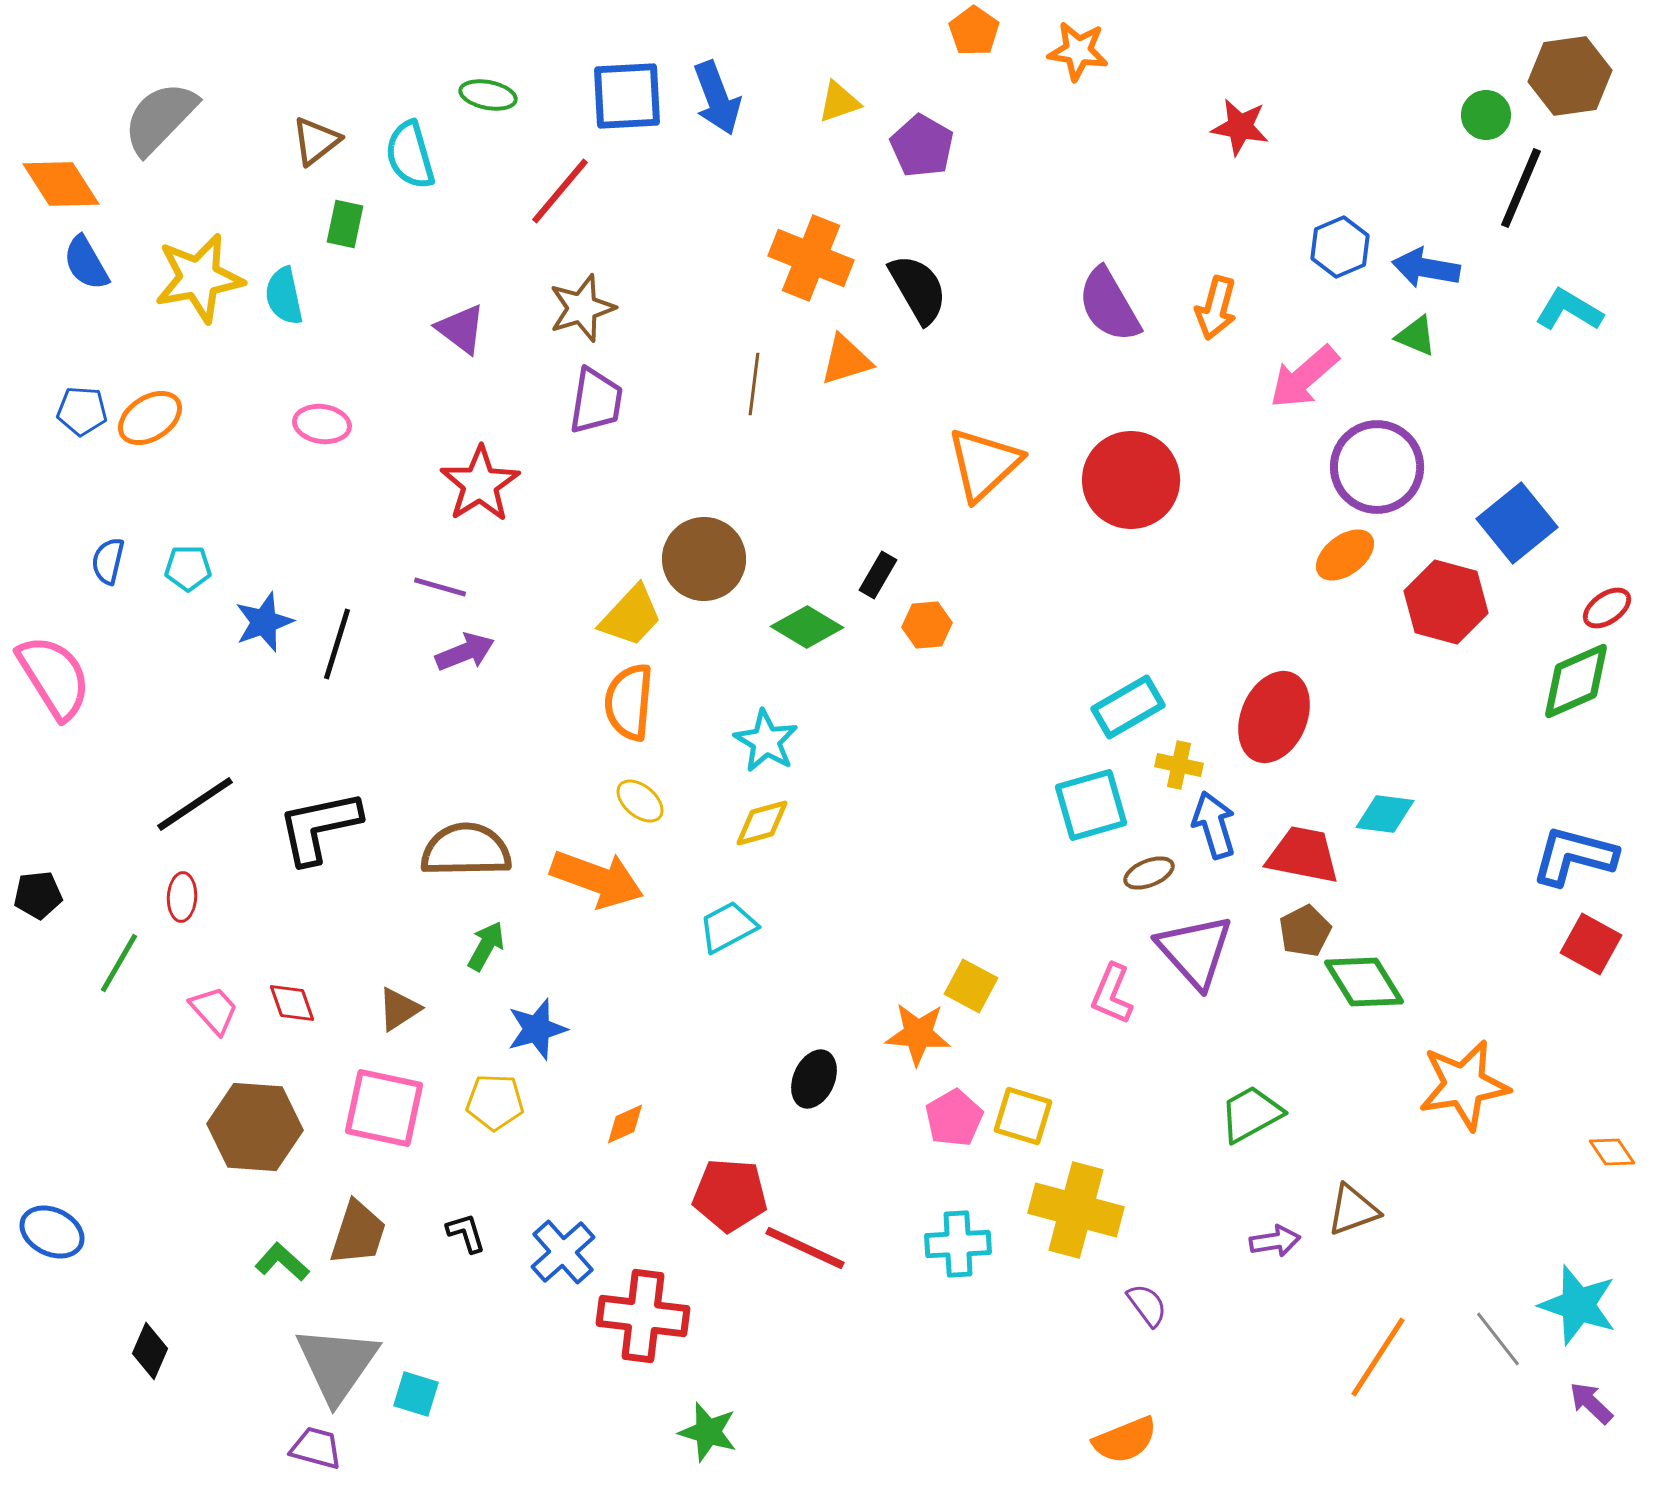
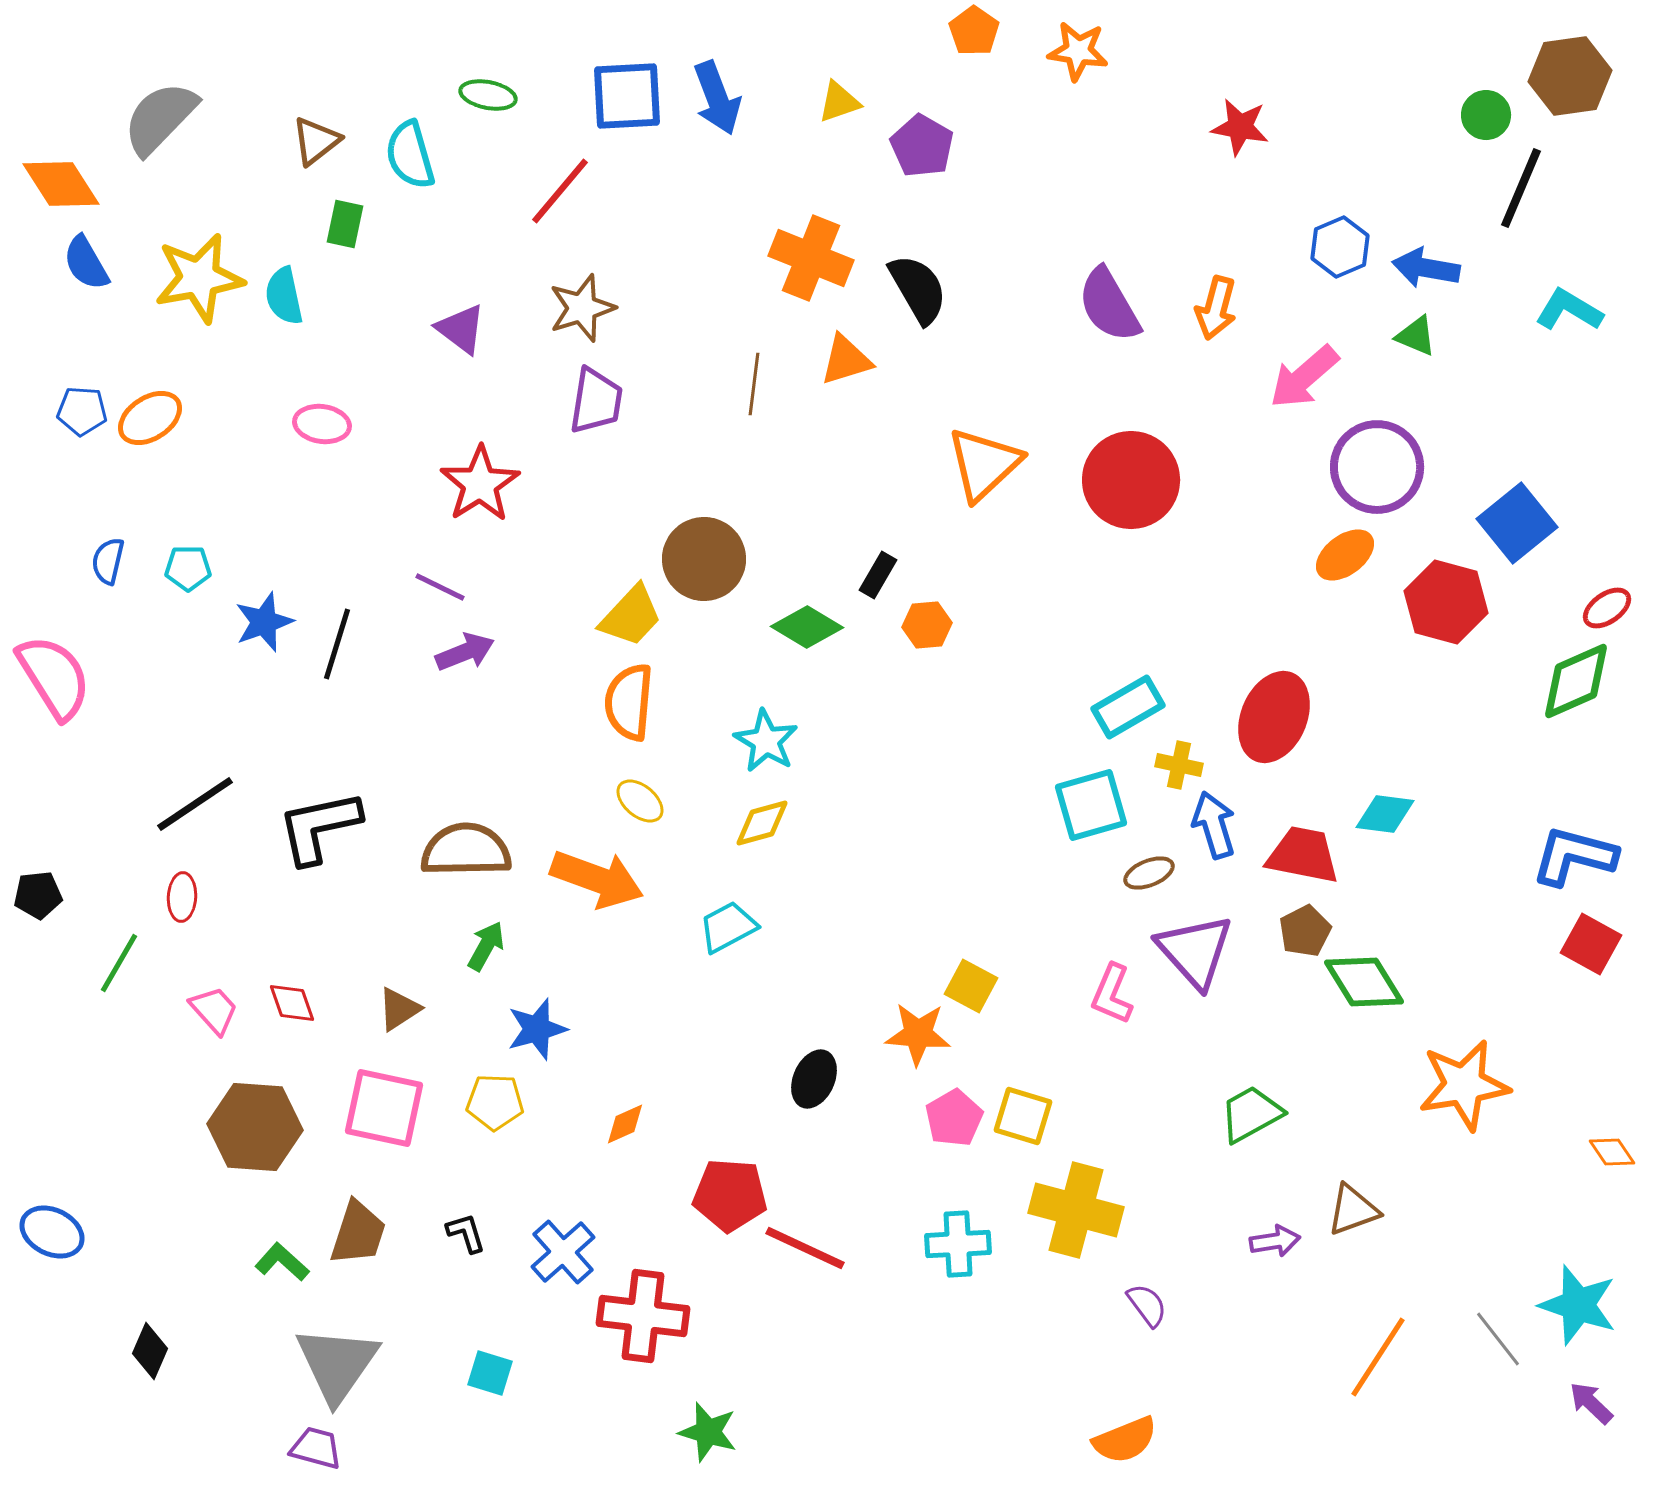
purple line at (440, 587): rotated 10 degrees clockwise
cyan square at (416, 1394): moved 74 px right, 21 px up
